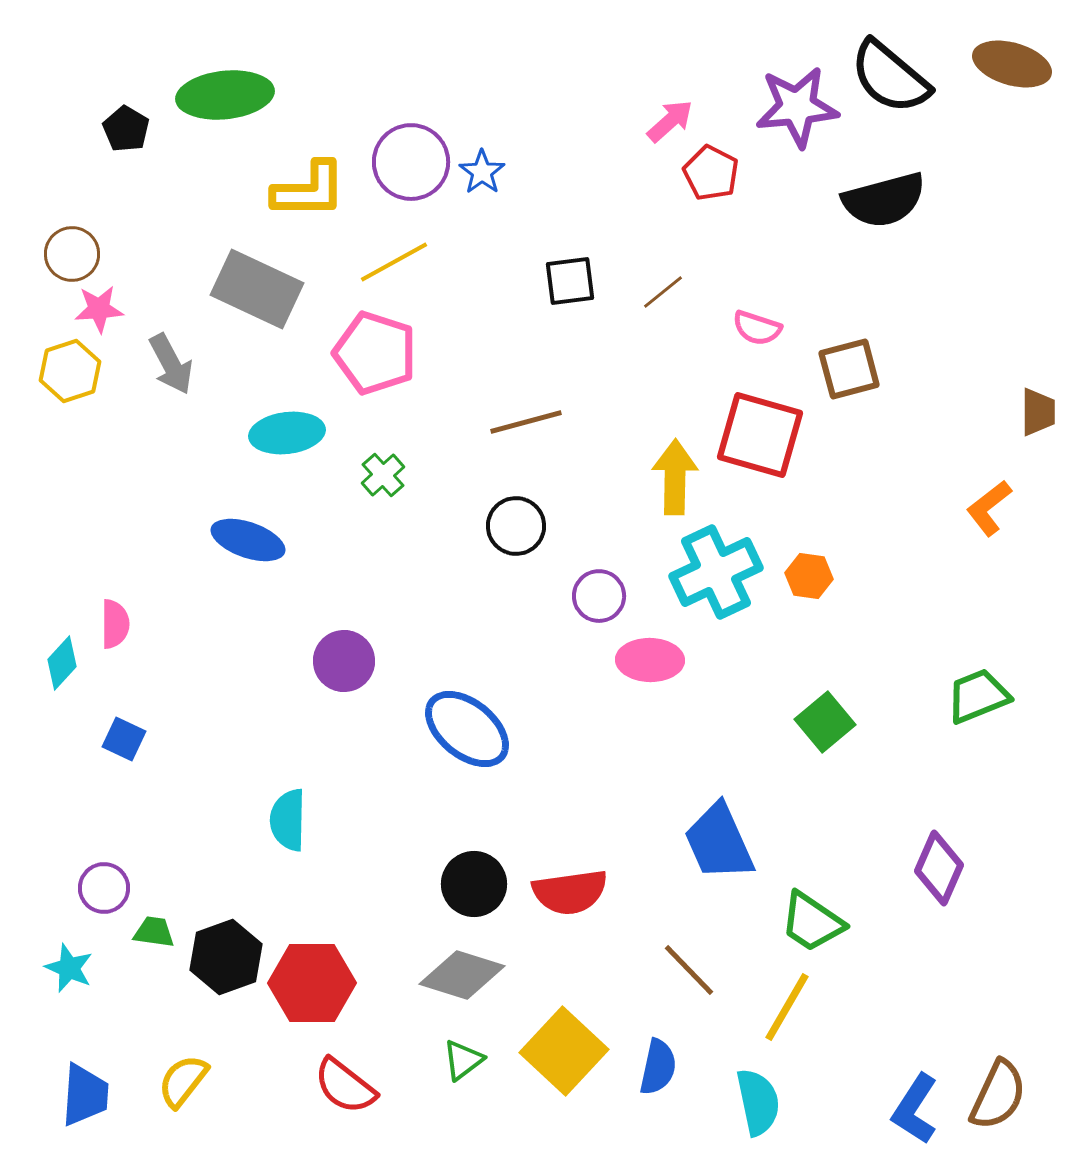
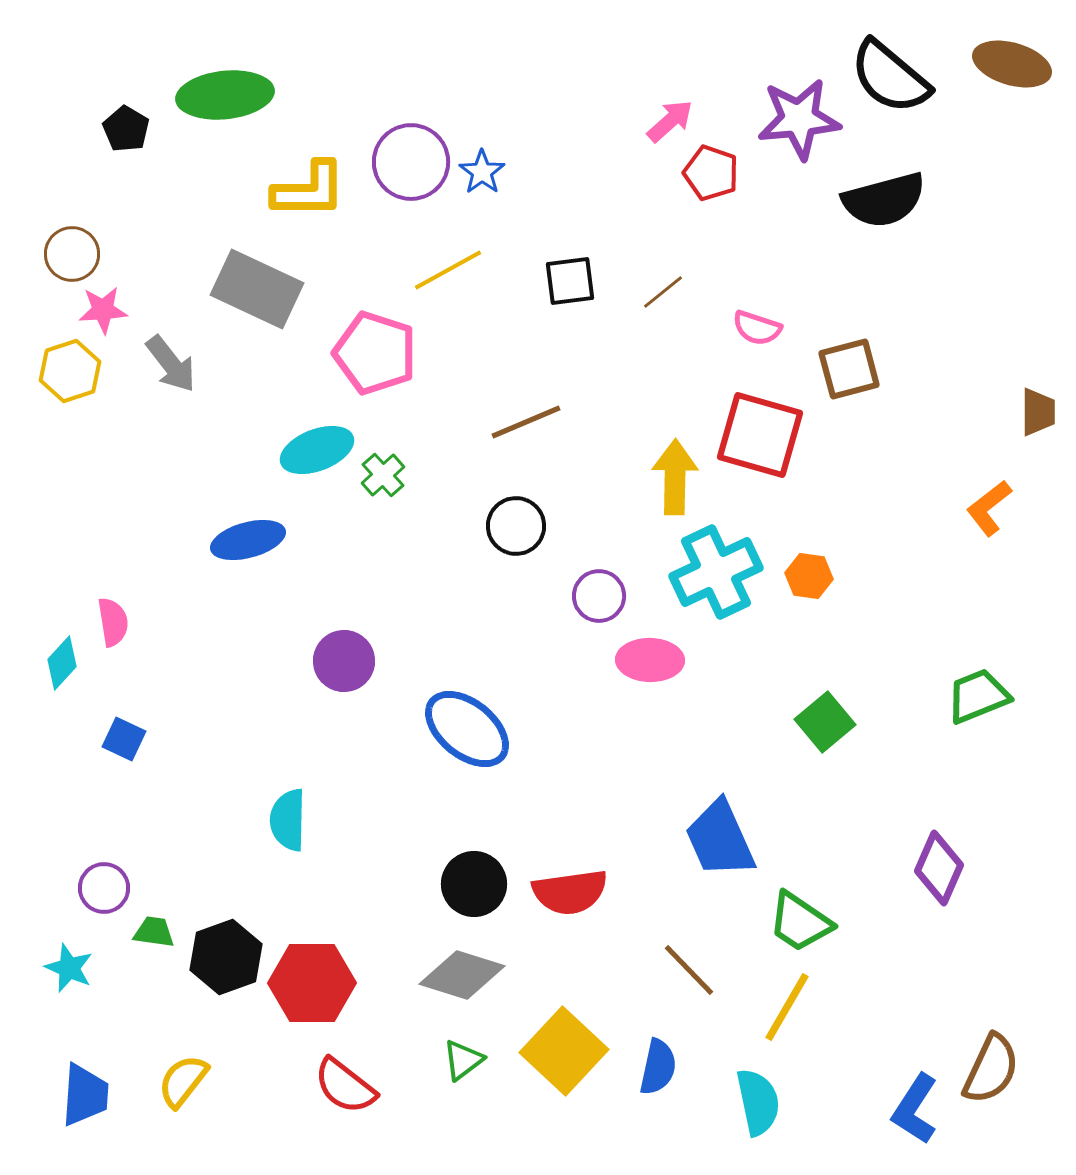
purple star at (797, 107): moved 2 px right, 12 px down
red pentagon at (711, 173): rotated 8 degrees counterclockwise
yellow line at (394, 262): moved 54 px right, 8 px down
pink star at (99, 309): moved 4 px right, 1 px down
gray arrow at (171, 364): rotated 10 degrees counterclockwise
brown line at (526, 422): rotated 8 degrees counterclockwise
cyan ellipse at (287, 433): moved 30 px right, 17 px down; rotated 14 degrees counterclockwise
blue ellipse at (248, 540): rotated 34 degrees counterclockwise
pink semicircle at (115, 624): moved 2 px left, 2 px up; rotated 9 degrees counterclockwise
blue trapezoid at (719, 842): moved 1 px right, 3 px up
green trapezoid at (812, 922): moved 12 px left
brown semicircle at (998, 1095): moved 7 px left, 26 px up
